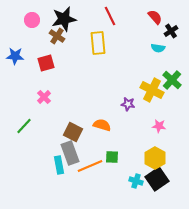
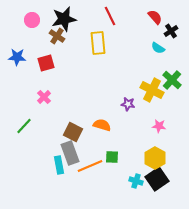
cyan semicircle: rotated 24 degrees clockwise
blue star: moved 2 px right, 1 px down
